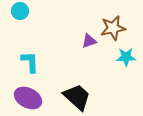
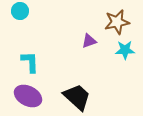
brown star: moved 4 px right, 6 px up
cyan star: moved 1 px left, 7 px up
purple ellipse: moved 2 px up
